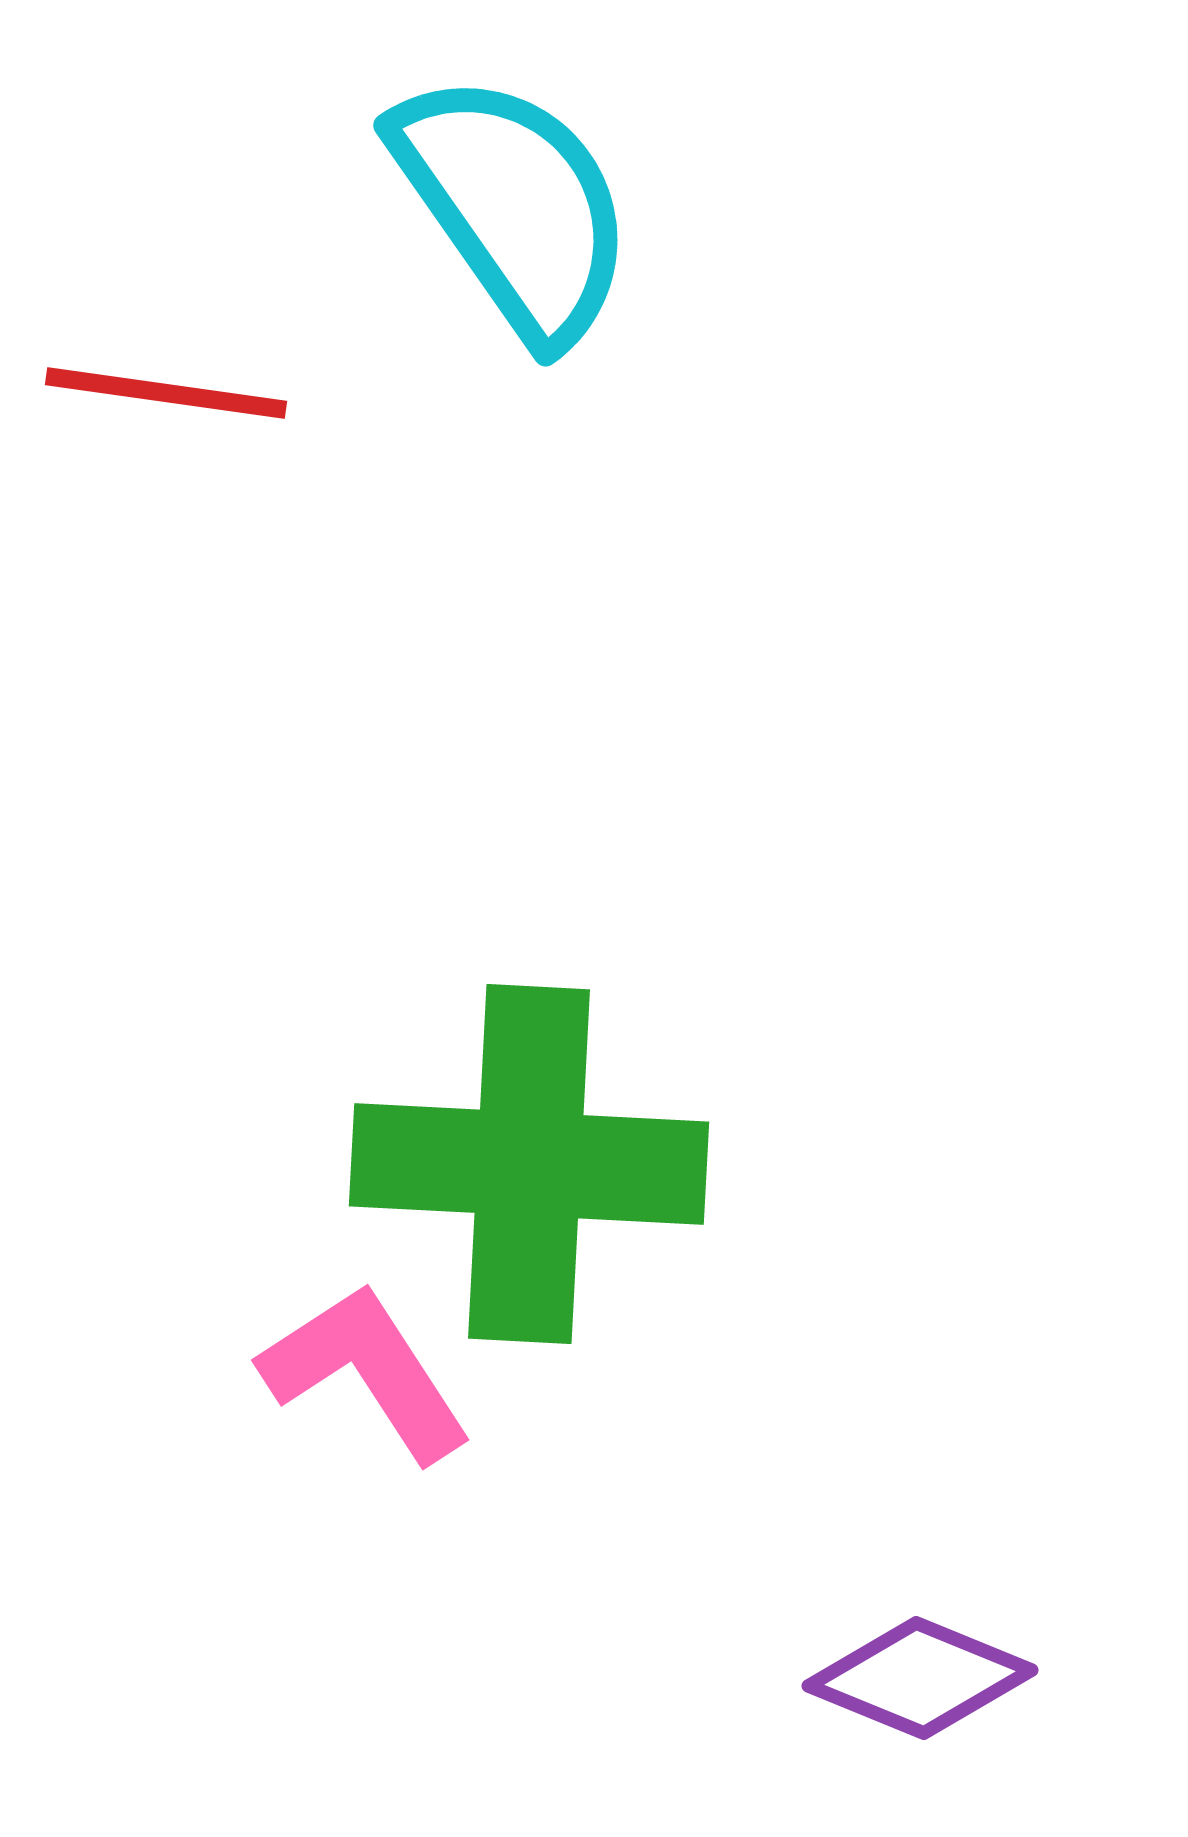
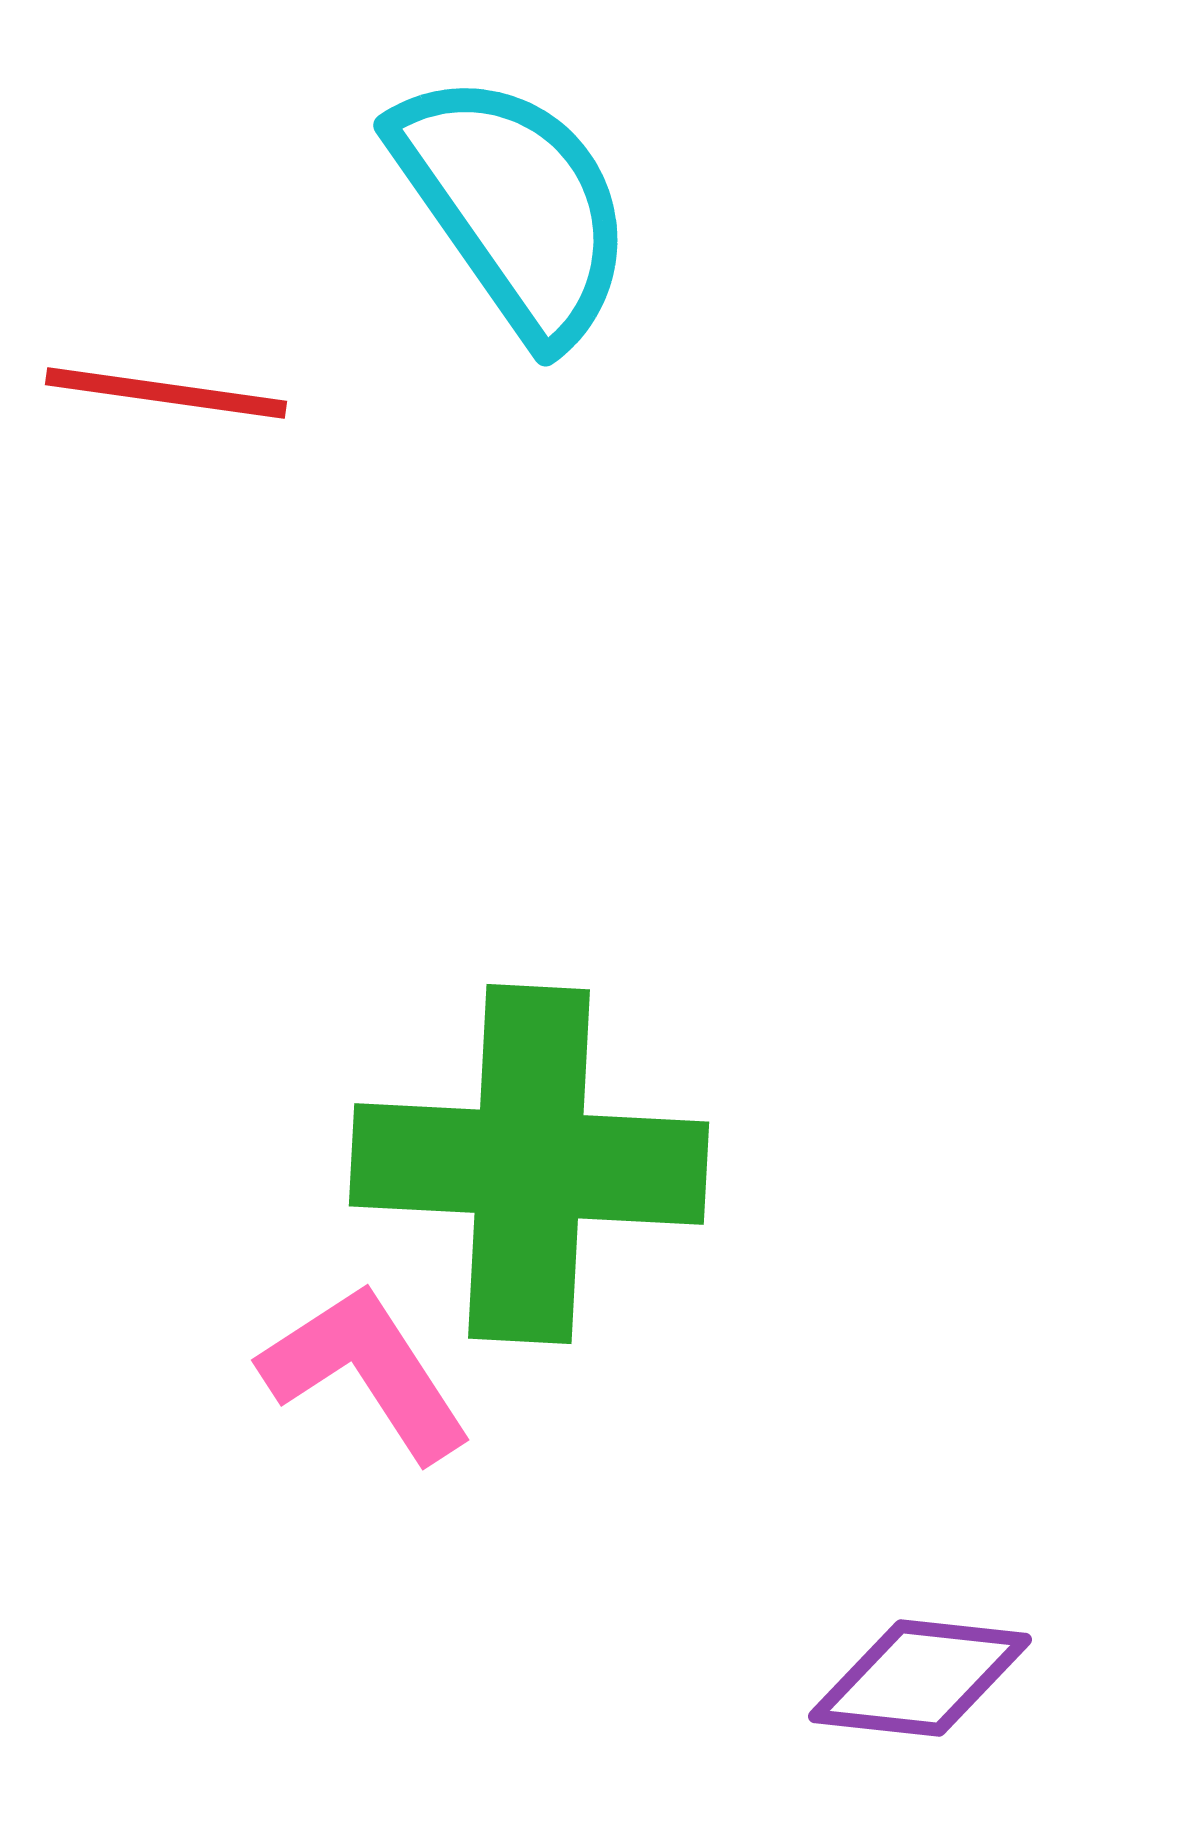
purple diamond: rotated 16 degrees counterclockwise
